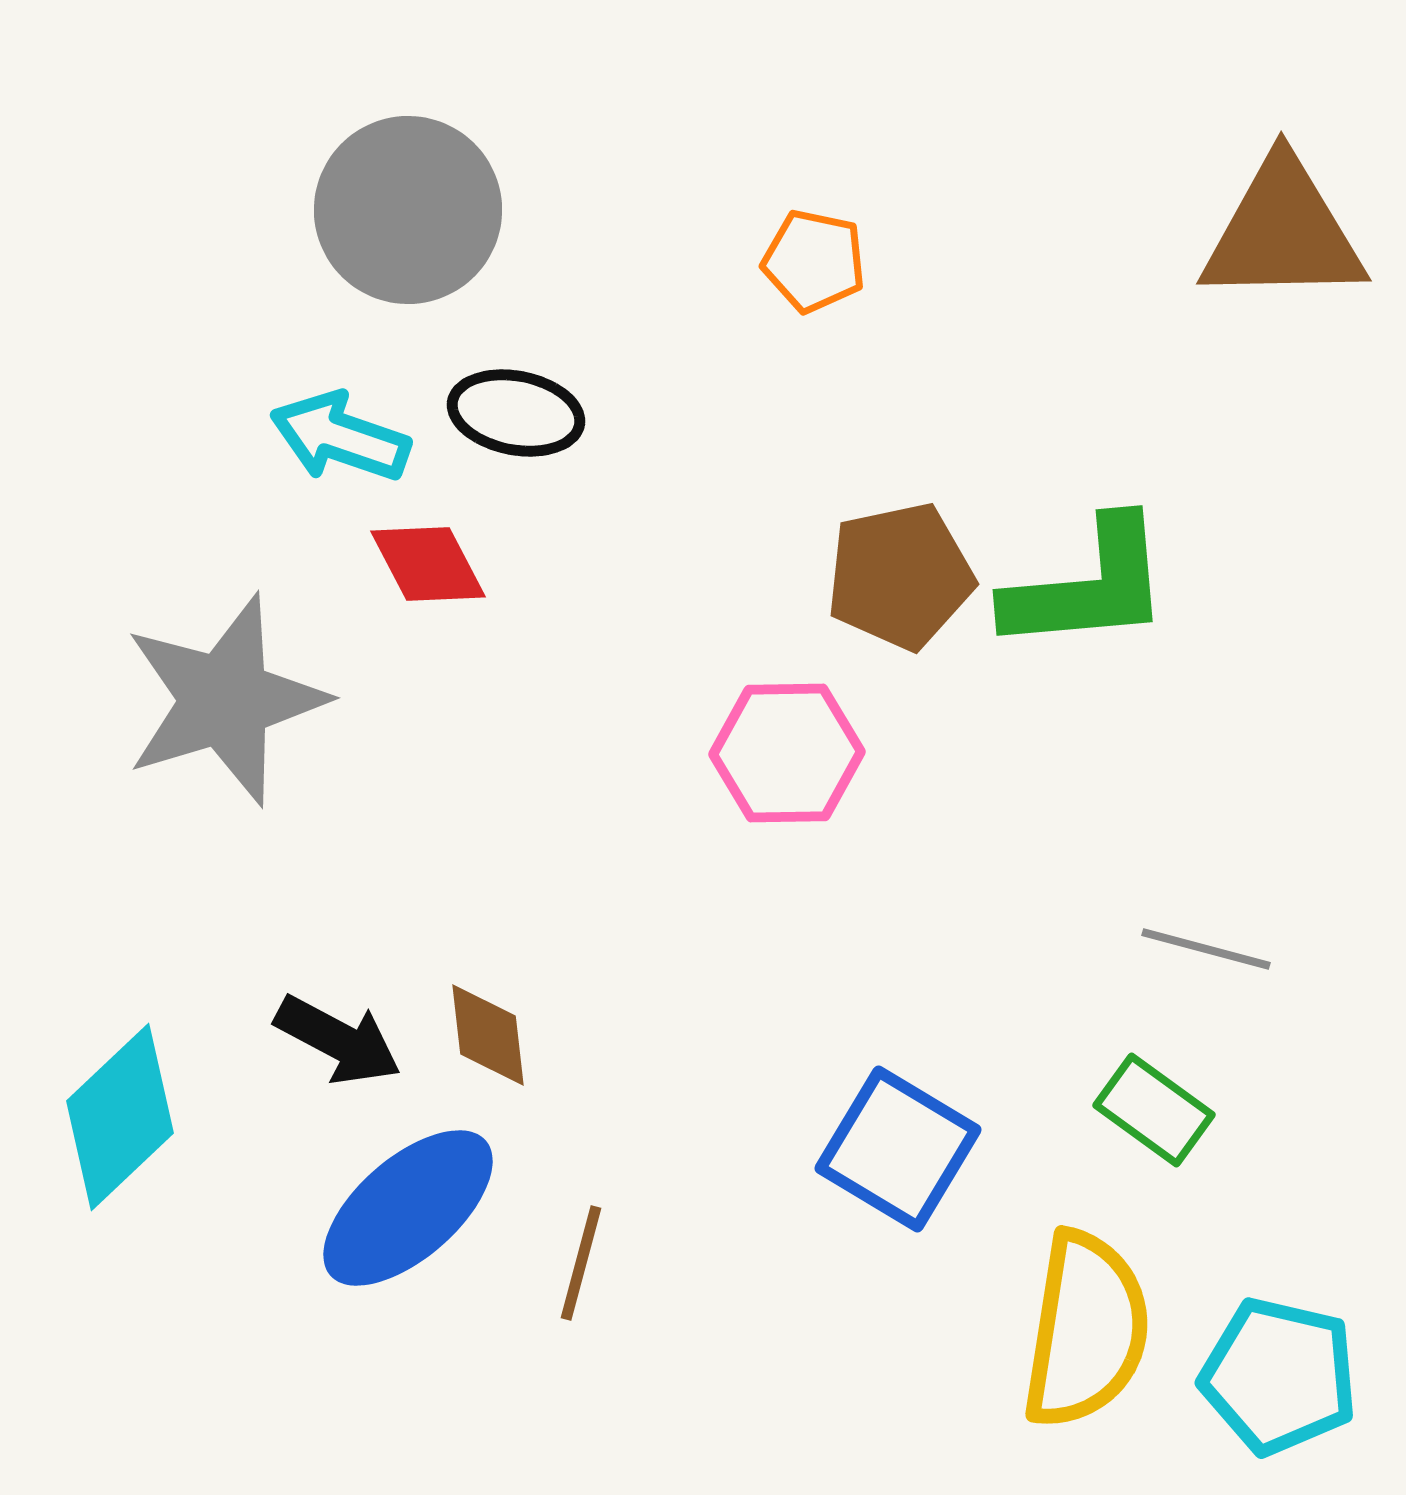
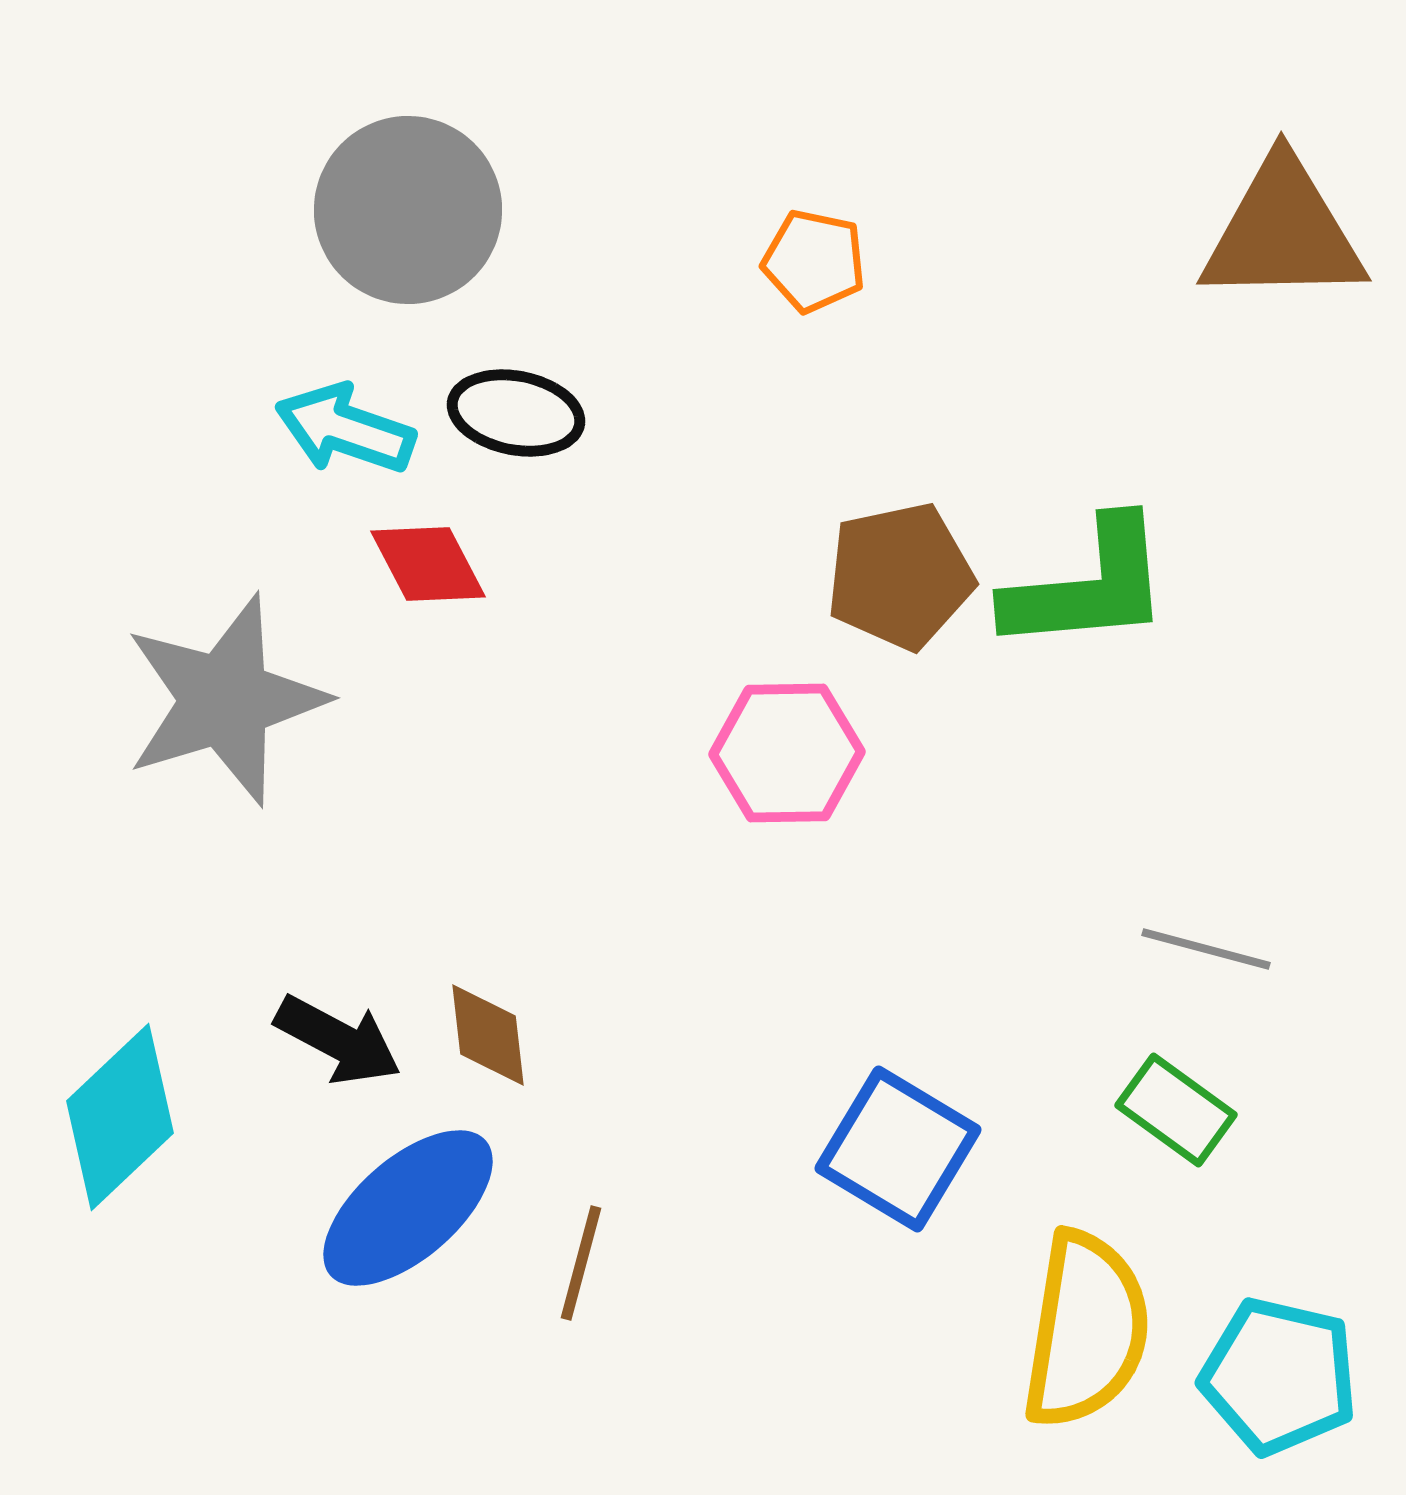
cyan arrow: moved 5 px right, 8 px up
green rectangle: moved 22 px right
